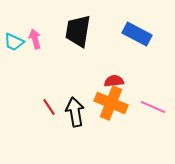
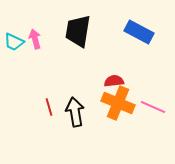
blue rectangle: moved 2 px right, 2 px up
orange cross: moved 7 px right
red line: rotated 18 degrees clockwise
